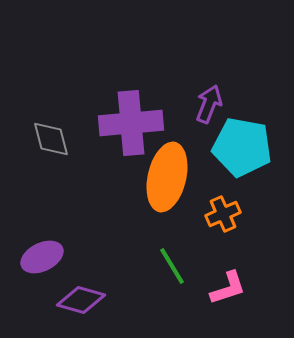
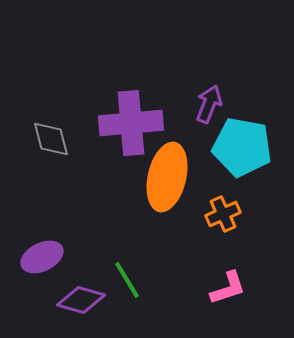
green line: moved 45 px left, 14 px down
